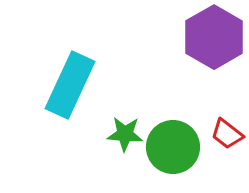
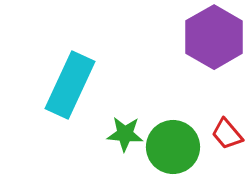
red trapezoid: rotated 12 degrees clockwise
